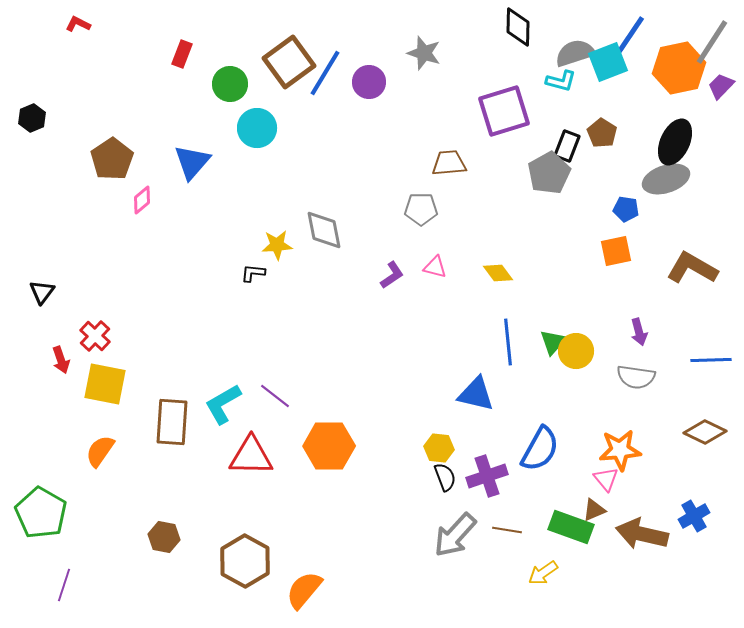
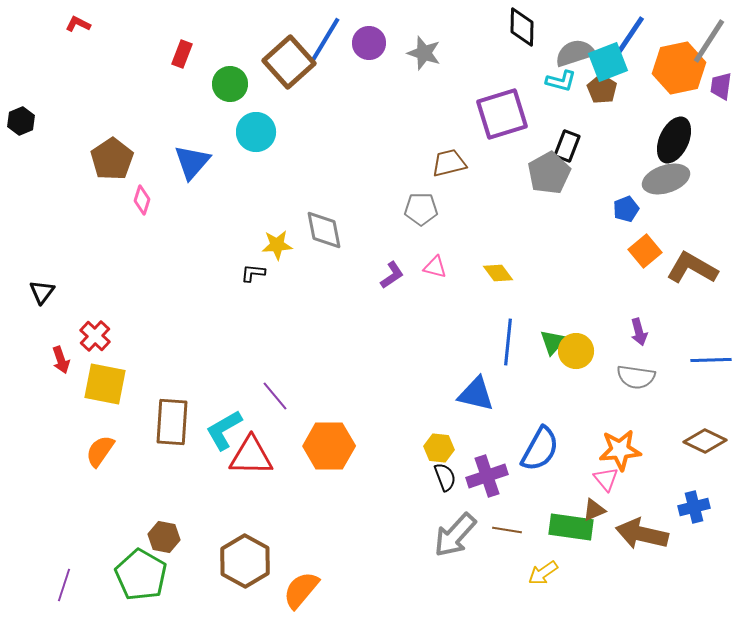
black diamond at (518, 27): moved 4 px right
gray line at (712, 42): moved 3 px left, 1 px up
brown square at (289, 62): rotated 6 degrees counterclockwise
blue line at (325, 73): moved 33 px up
purple circle at (369, 82): moved 39 px up
purple trapezoid at (721, 86): rotated 36 degrees counterclockwise
purple square at (504, 111): moved 2 px left, 3 px down
black hexagon at (32, 118): moved 11 px left, 3 px down
cyan circle at (257, 128): moved 1 px left, 4 px down
brown pentagon at (602, 133): moved 44 px up
black ellipse at (675, 142): moved 1 px left, 2 px up
brown trapezoid at (449, 163): rotated 9 degrees counterclockwise
pink diamond at (142, 200): rotated 32 degrees counterclockwise
blue pentagon at (626, 209): rotated 30 degrees counterclockwise
orange square at (616, 251): moved 29 px right; rotated 28 degrees counterclockwise
blue line at (508, 342): rotated 12 degrees clockwise
purple line at (275, 396): rotated 12 degrees clockwise
cyan L-shape at (223, 404): moved 1 px right, 26 px down
brown diamond at (705, 432): moved 9 px down
green pentagon at (41, 513): moved 100 px right, 62 px down
blue cross at (694, 516): moved 9 px up; rotated 16 degrees clockwise
green rectangle at (571, 527): rotated 12 degrees counterclockwise
orange semicircle at (304, 590): moved 3 px left
